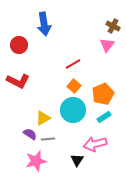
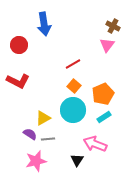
pink arrow: rotated 35 degrees clockwise
